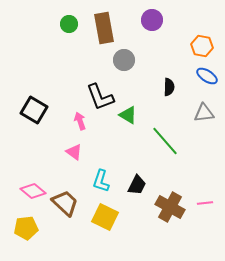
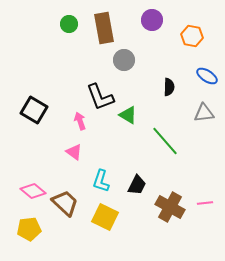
orange hexagon: moved 10 px left, 10 px up
yellow pentagon: moved 3 px right, 1 px down
